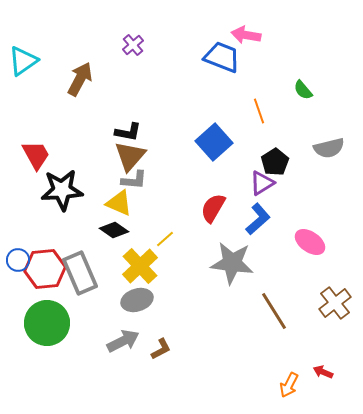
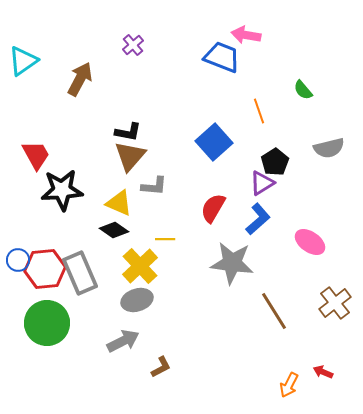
gray L-shape: moved 20 px right, 6 px down
yellow line: rotated 42 degrees clockwise
brown L-shape: moved 18 px down
